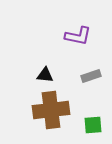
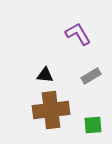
purple L-shape: moved 2 px up; rotated 132 degrees counterclockwise
gray rectangle: rotated 12 degrees counterclockwise
